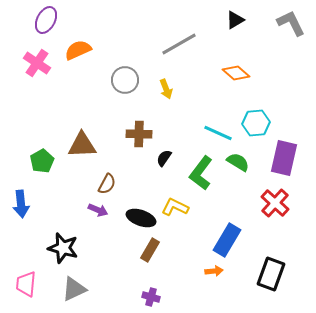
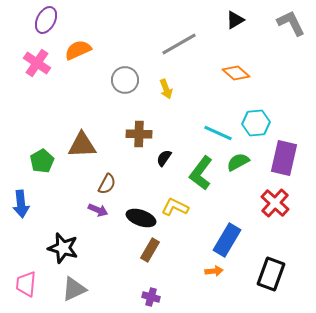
green semicircle: rotated 60 degrees counterclockwise
